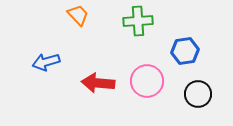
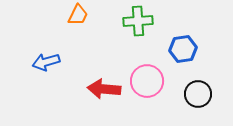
orange trapezoid: rotated 70 degrees clockwise
blue hexagon: moved 2 px left, 2 px up
red arrow: moved 6 px right, 6 px down
